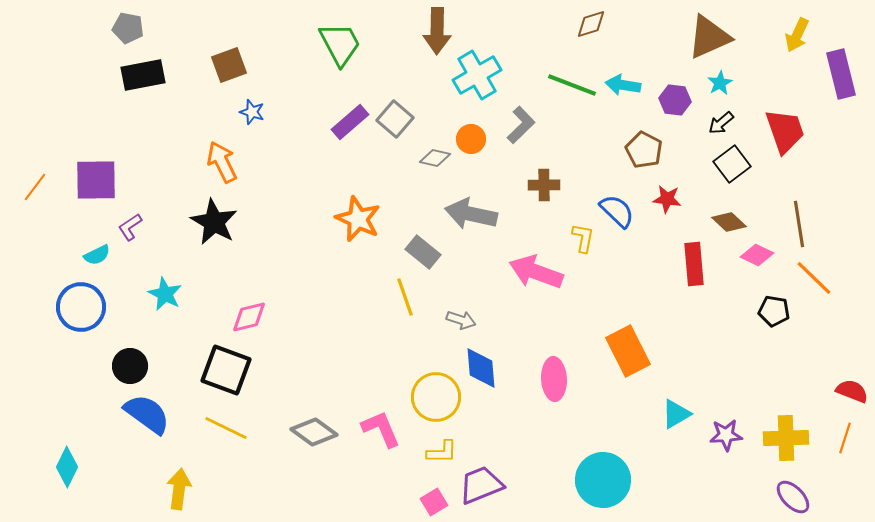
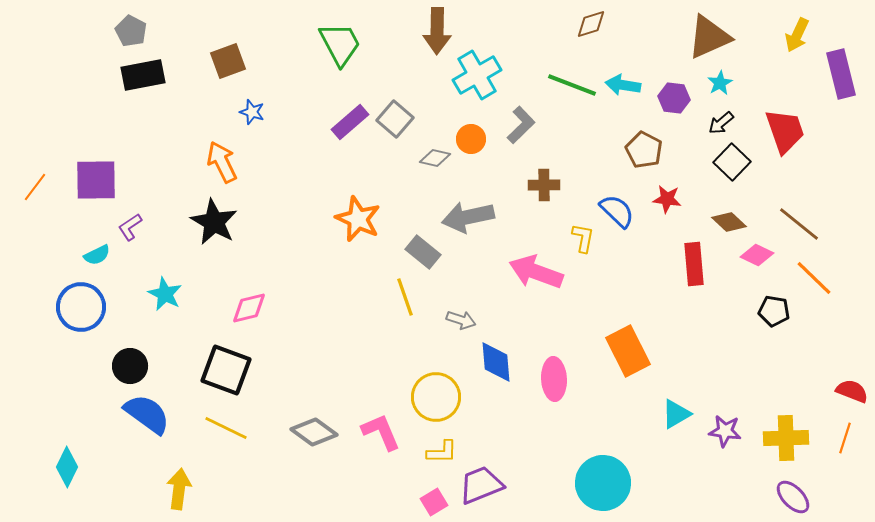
gray pentagon at (128, 28): moved 3 px right, 3 px down; rotated 16 degrees clockwise
brown square at (229, 65): moved 1 px left, 4 px up
purple hexagon at (675, 100): moved 1 px left, 2 px up
black square at (732, 164): moved 2 px up; rotated 9 degrees counterclockwise
gray arrow at (471, 214): moved 3 px left, 3 px down; rotated 24 degrees counterclockwise
brown line at (799, 224): rotated 42 degrees counterclockwise
pink diamond at (249, 317): moved 9 px up
blue diamond at (481, 368): moved 15 px right, 6 px up
pink L-shape at (381, 429): moved 3 px down
purple star at (726, 435): moved 1 px left, 4 px up; rotated 12 degrees clockwise
cyan circle at (603, 480): moved 3 px down
